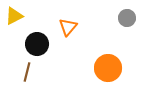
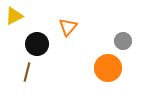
gray circle: moved 4 px left, 23 px down
